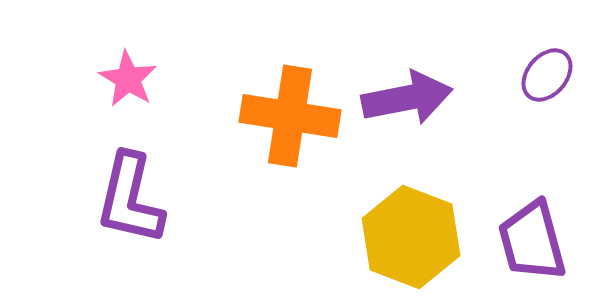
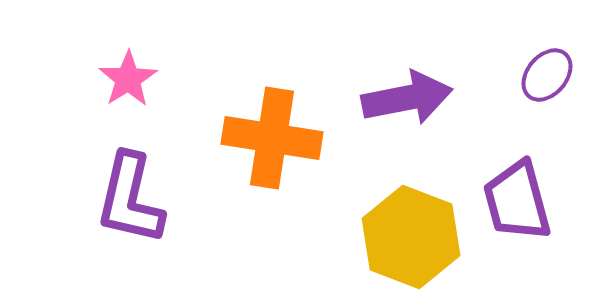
pink star: rotated 8 degrees clockwise
orange cross: moved 18 px left, 22 px down
purple trapezoid: moved 15 px left, 40 px up
